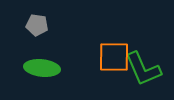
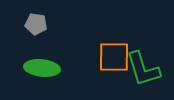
gray pentagon: moved 1 px left, 1 px up
green L-shape: rotated 6 degrees clockwise
